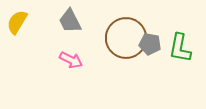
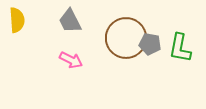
yellow semicircle: moved 2 px up; rotated 145 degrees clockwise
